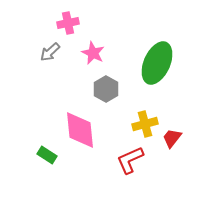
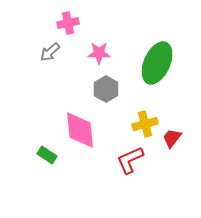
pink star: moved 6 px right; rotated 25 degrees counterclockwise
